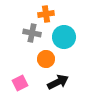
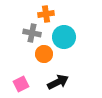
orange circle: moved 2 px left, 5 px up
pink square: moved 1 px right, 1 px down
